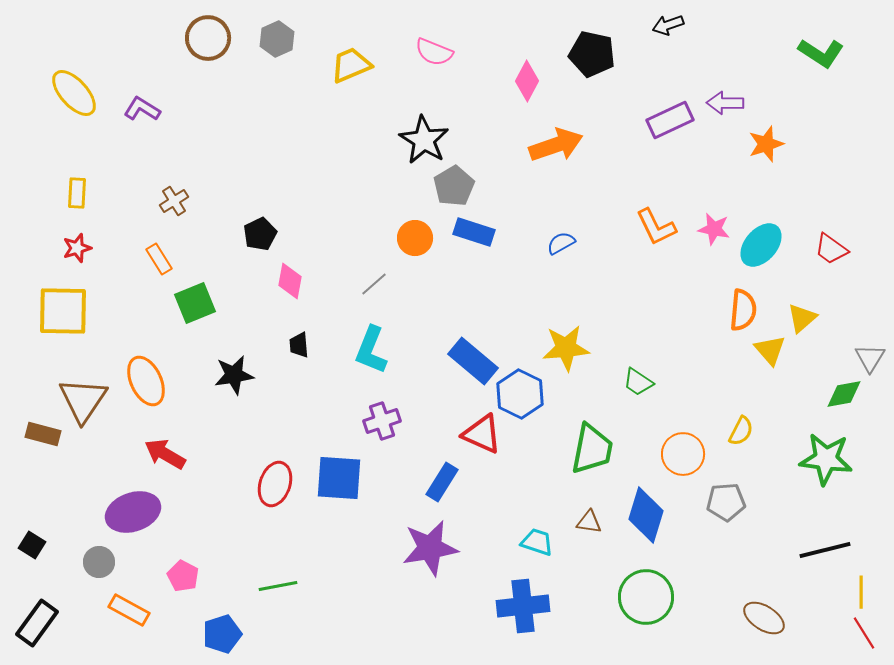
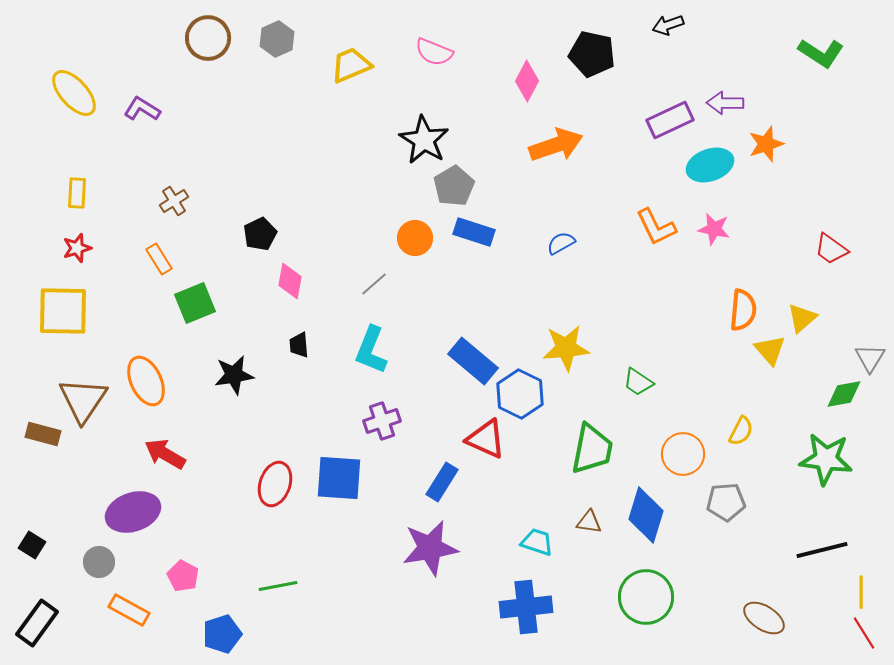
cyan ellipse at (761, 245): moved 51 px left, 80 px up; rotated 30 degrees clockwise
red triangle at (482, 434): moved 4 px right, 5 px down
black line at (825, 550): moved 3 px left
blue cross at (523, 606): moved 3 px right, 1 px down
